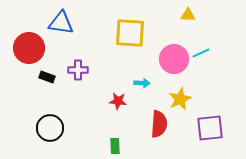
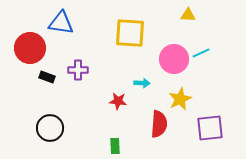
red circle: moved 1 px right
